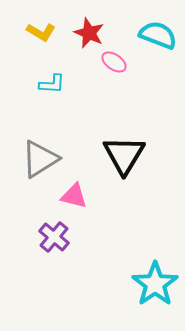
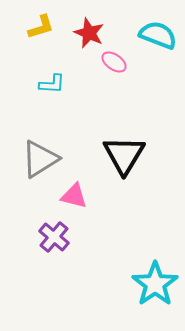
yellow L-shape: moved 5 px up; rotated 48 degrees counterclockwise
